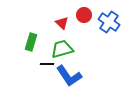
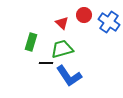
black line: moved 1 px left, 1 px up
